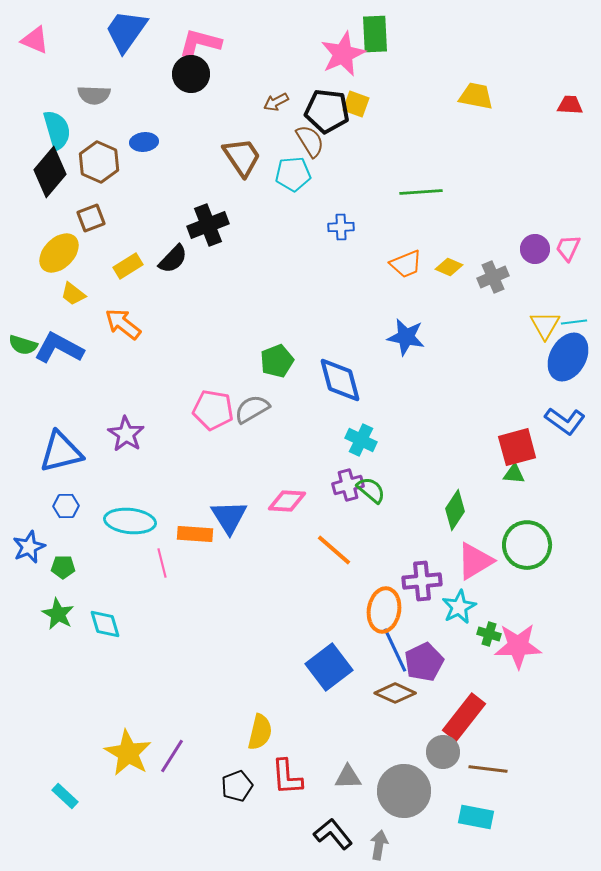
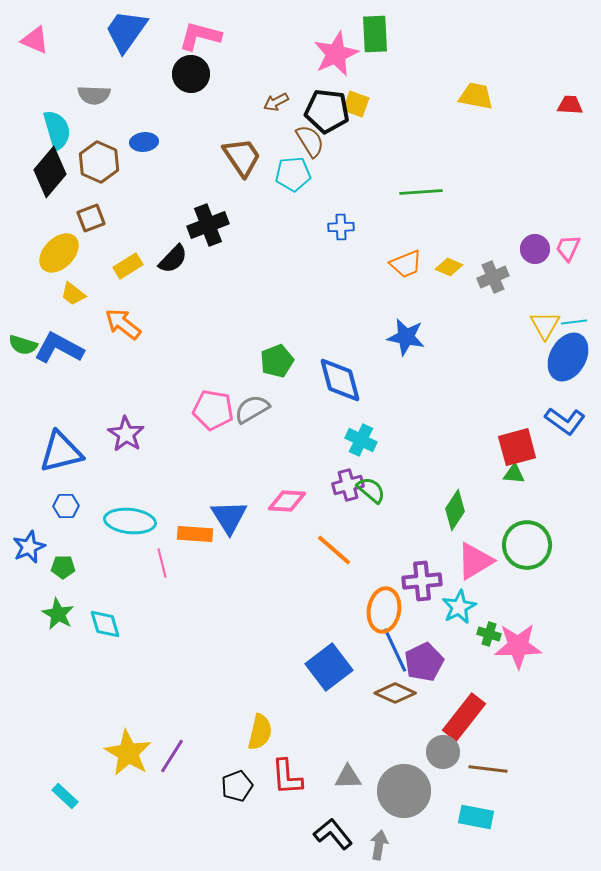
pink L-shape at (200, 43): moved 7 px up
pink star at (343, 54): moved 7 px left
